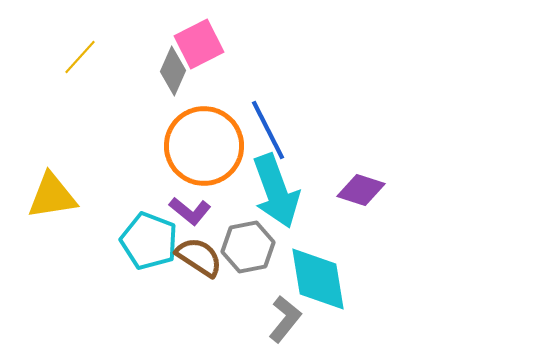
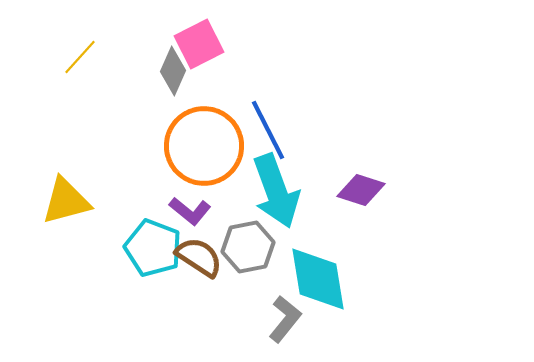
yellow triangle: moved 14 px right, 5 px down; rotated 6 degrees counterclockwise
cyan pentagon: moved 4 px right, 7 px down
